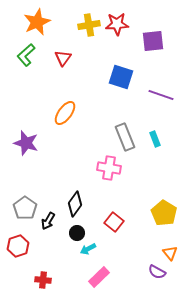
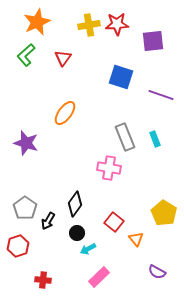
orange triangle: moved 34 px left, 14 px up
